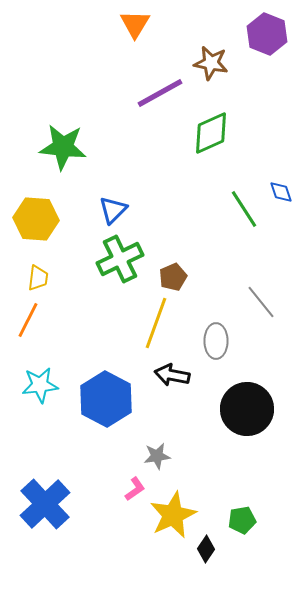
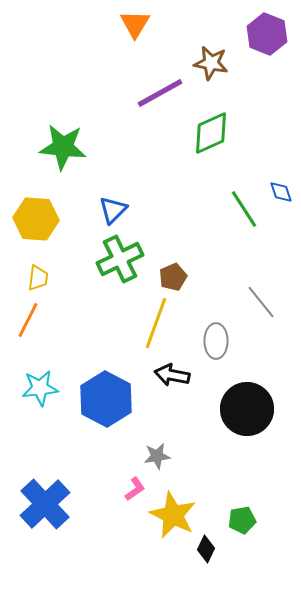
cyan star: moved 3 px down
yellow star: rotated 21 degrees counterclockwise
black diamond: rotated 8 degrees counterclockwise
